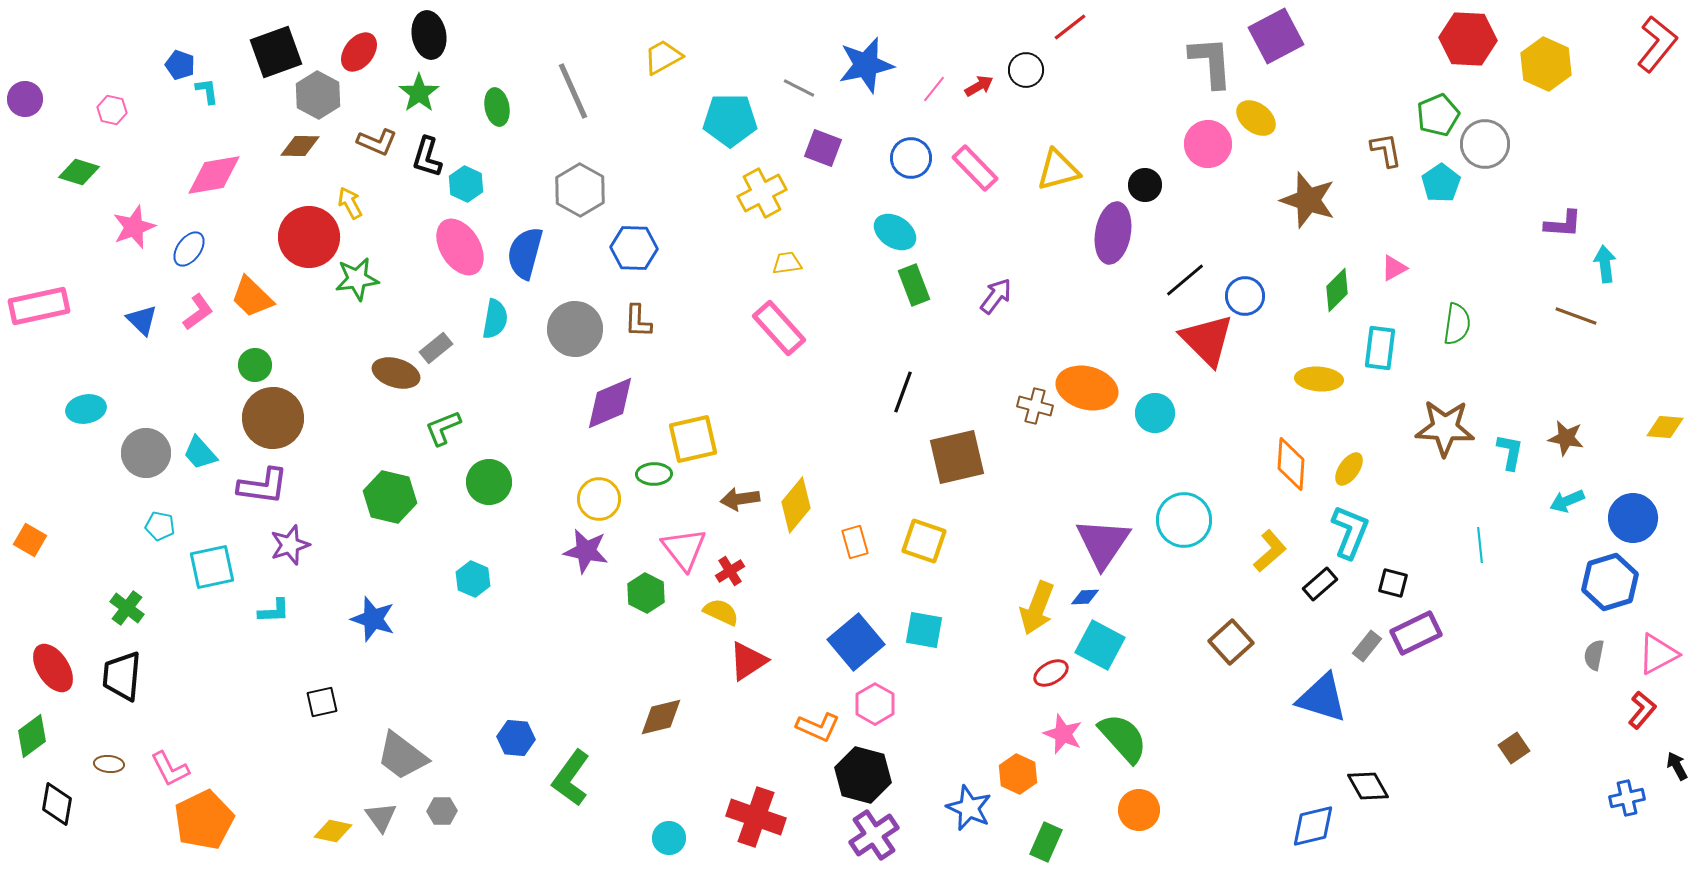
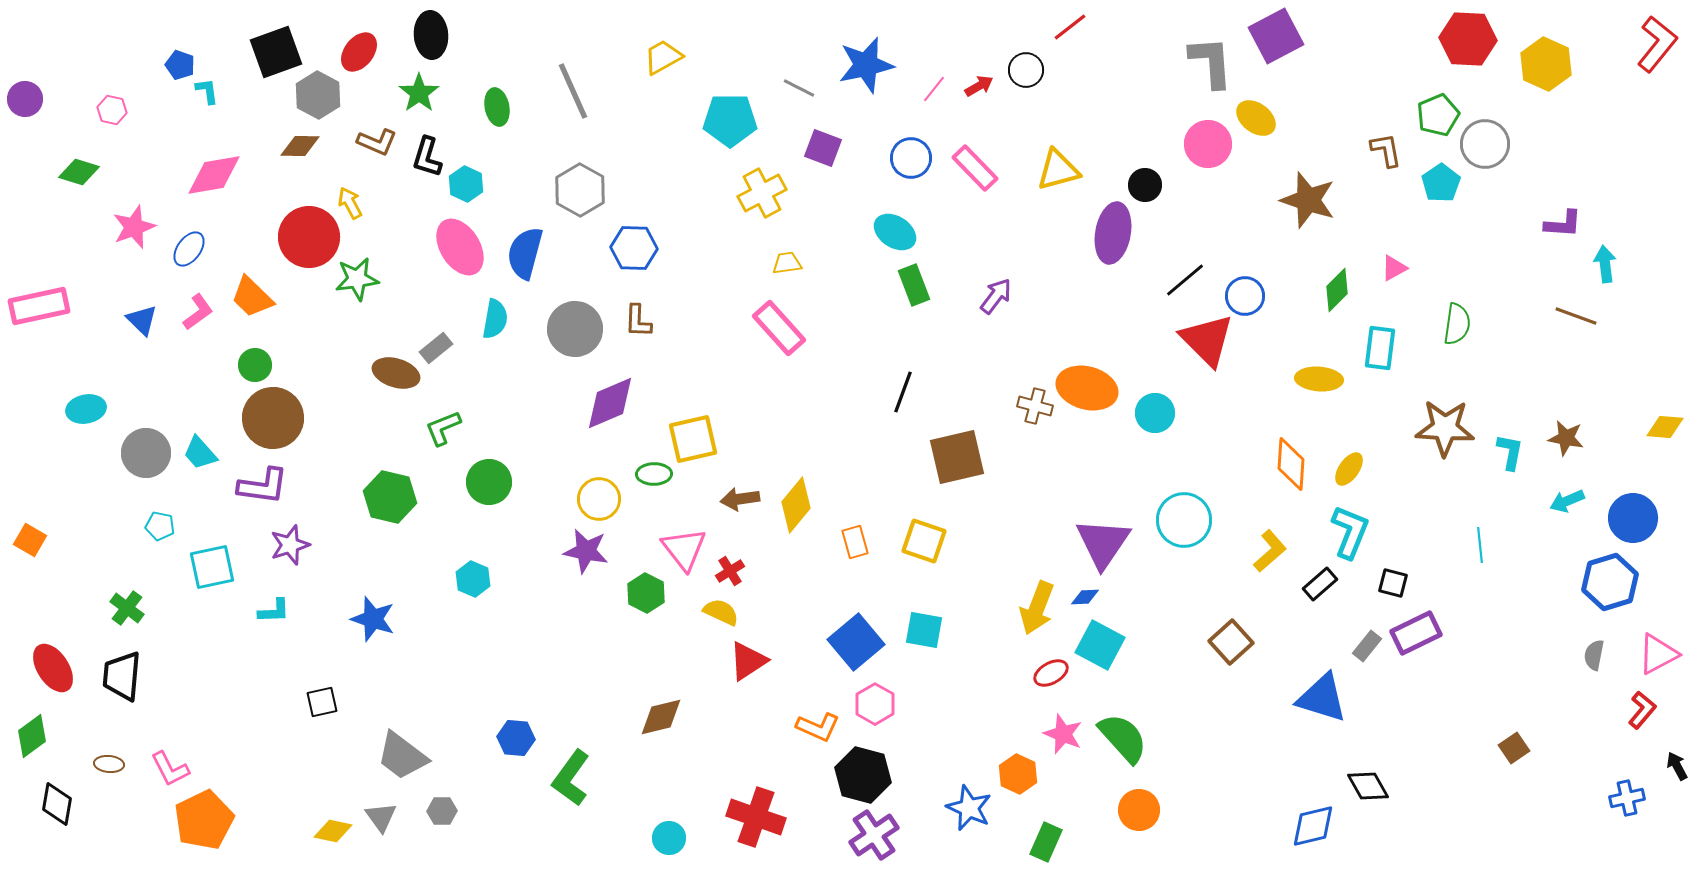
black ellipse at (429, 35): moved 2 px right; rotated 6 degrees clockwise
